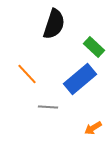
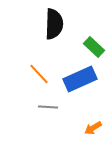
black semicircle: rotated 16 degrees counterclockwise
orange line: moved 12 px right
blue rectangle: rotated 16 degrees clockwise
